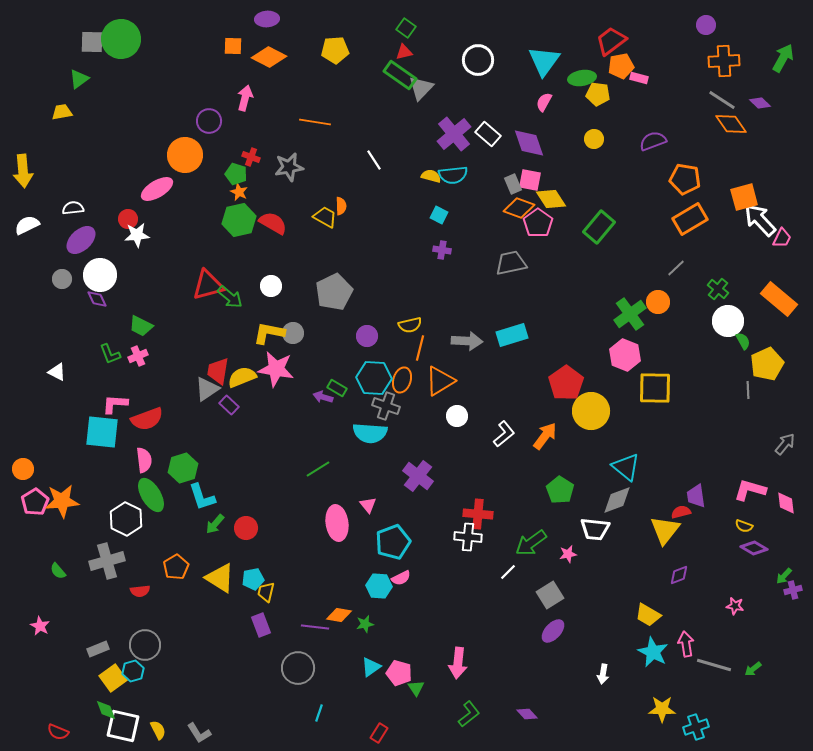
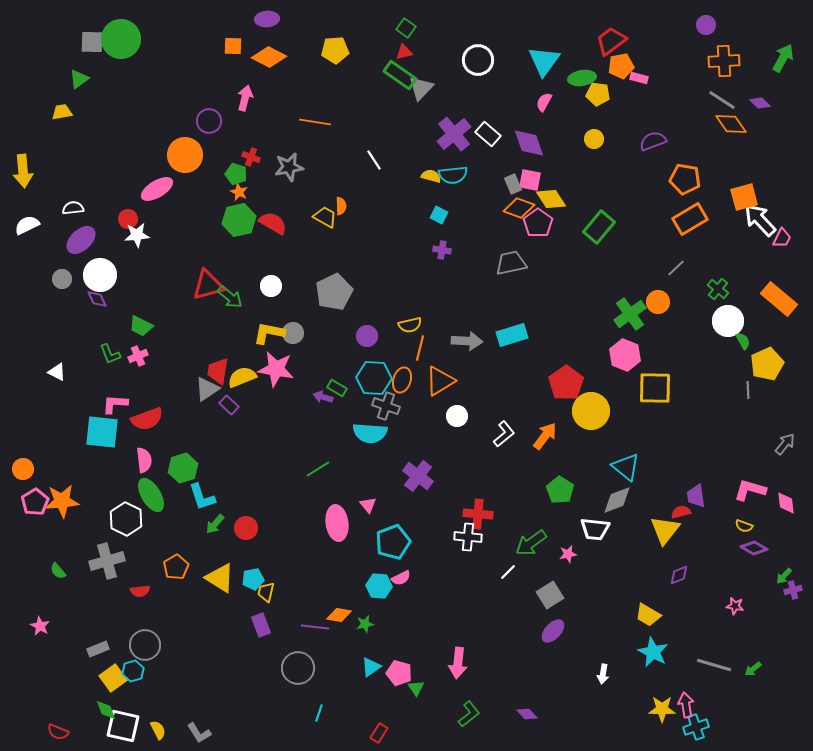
pink arrow at (686, 644): moved 61 px down
